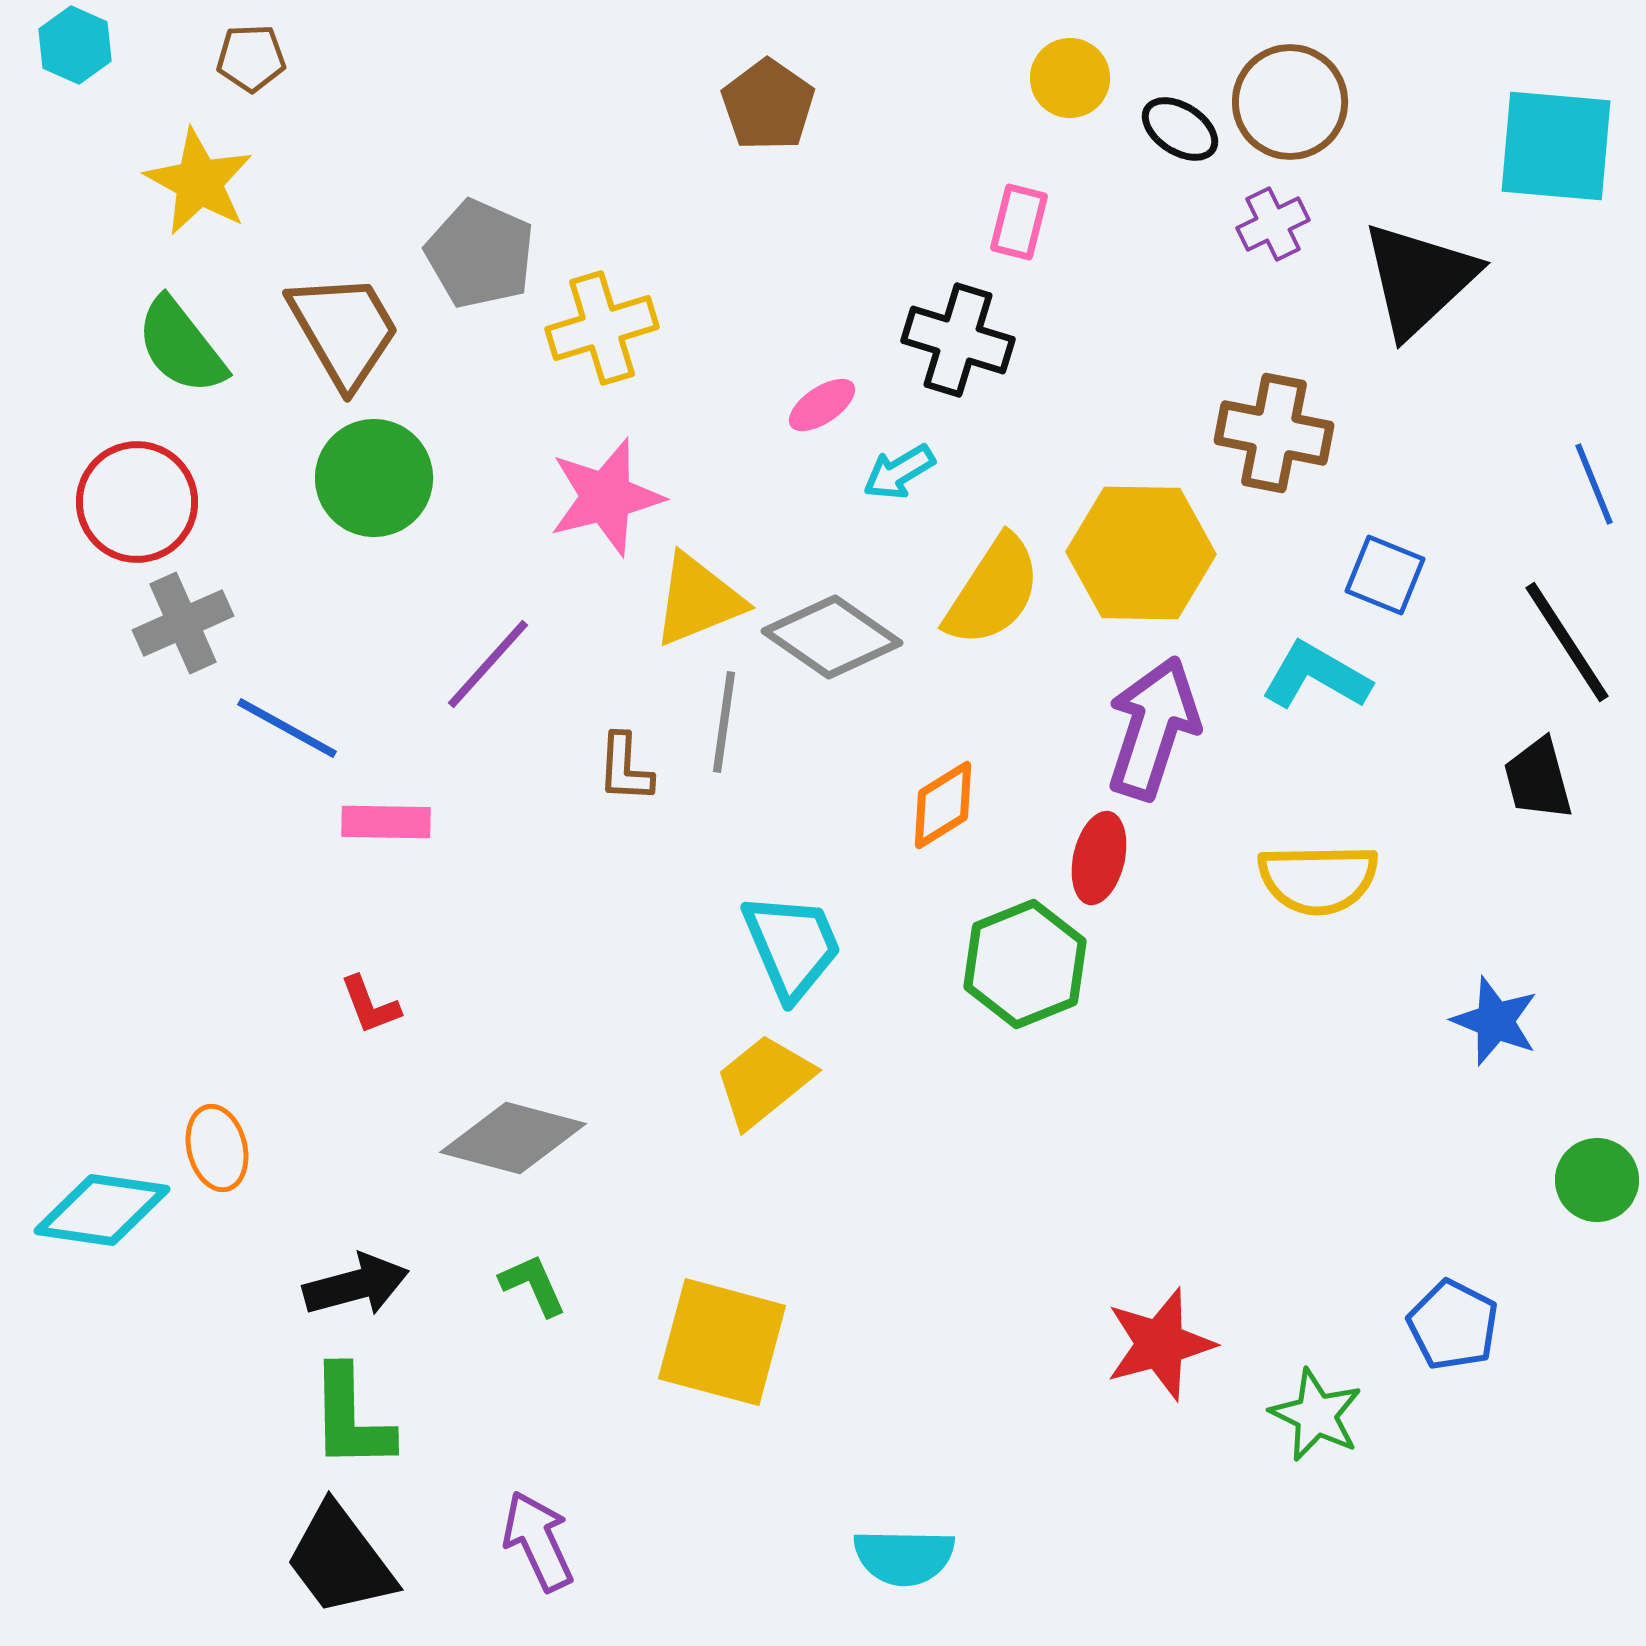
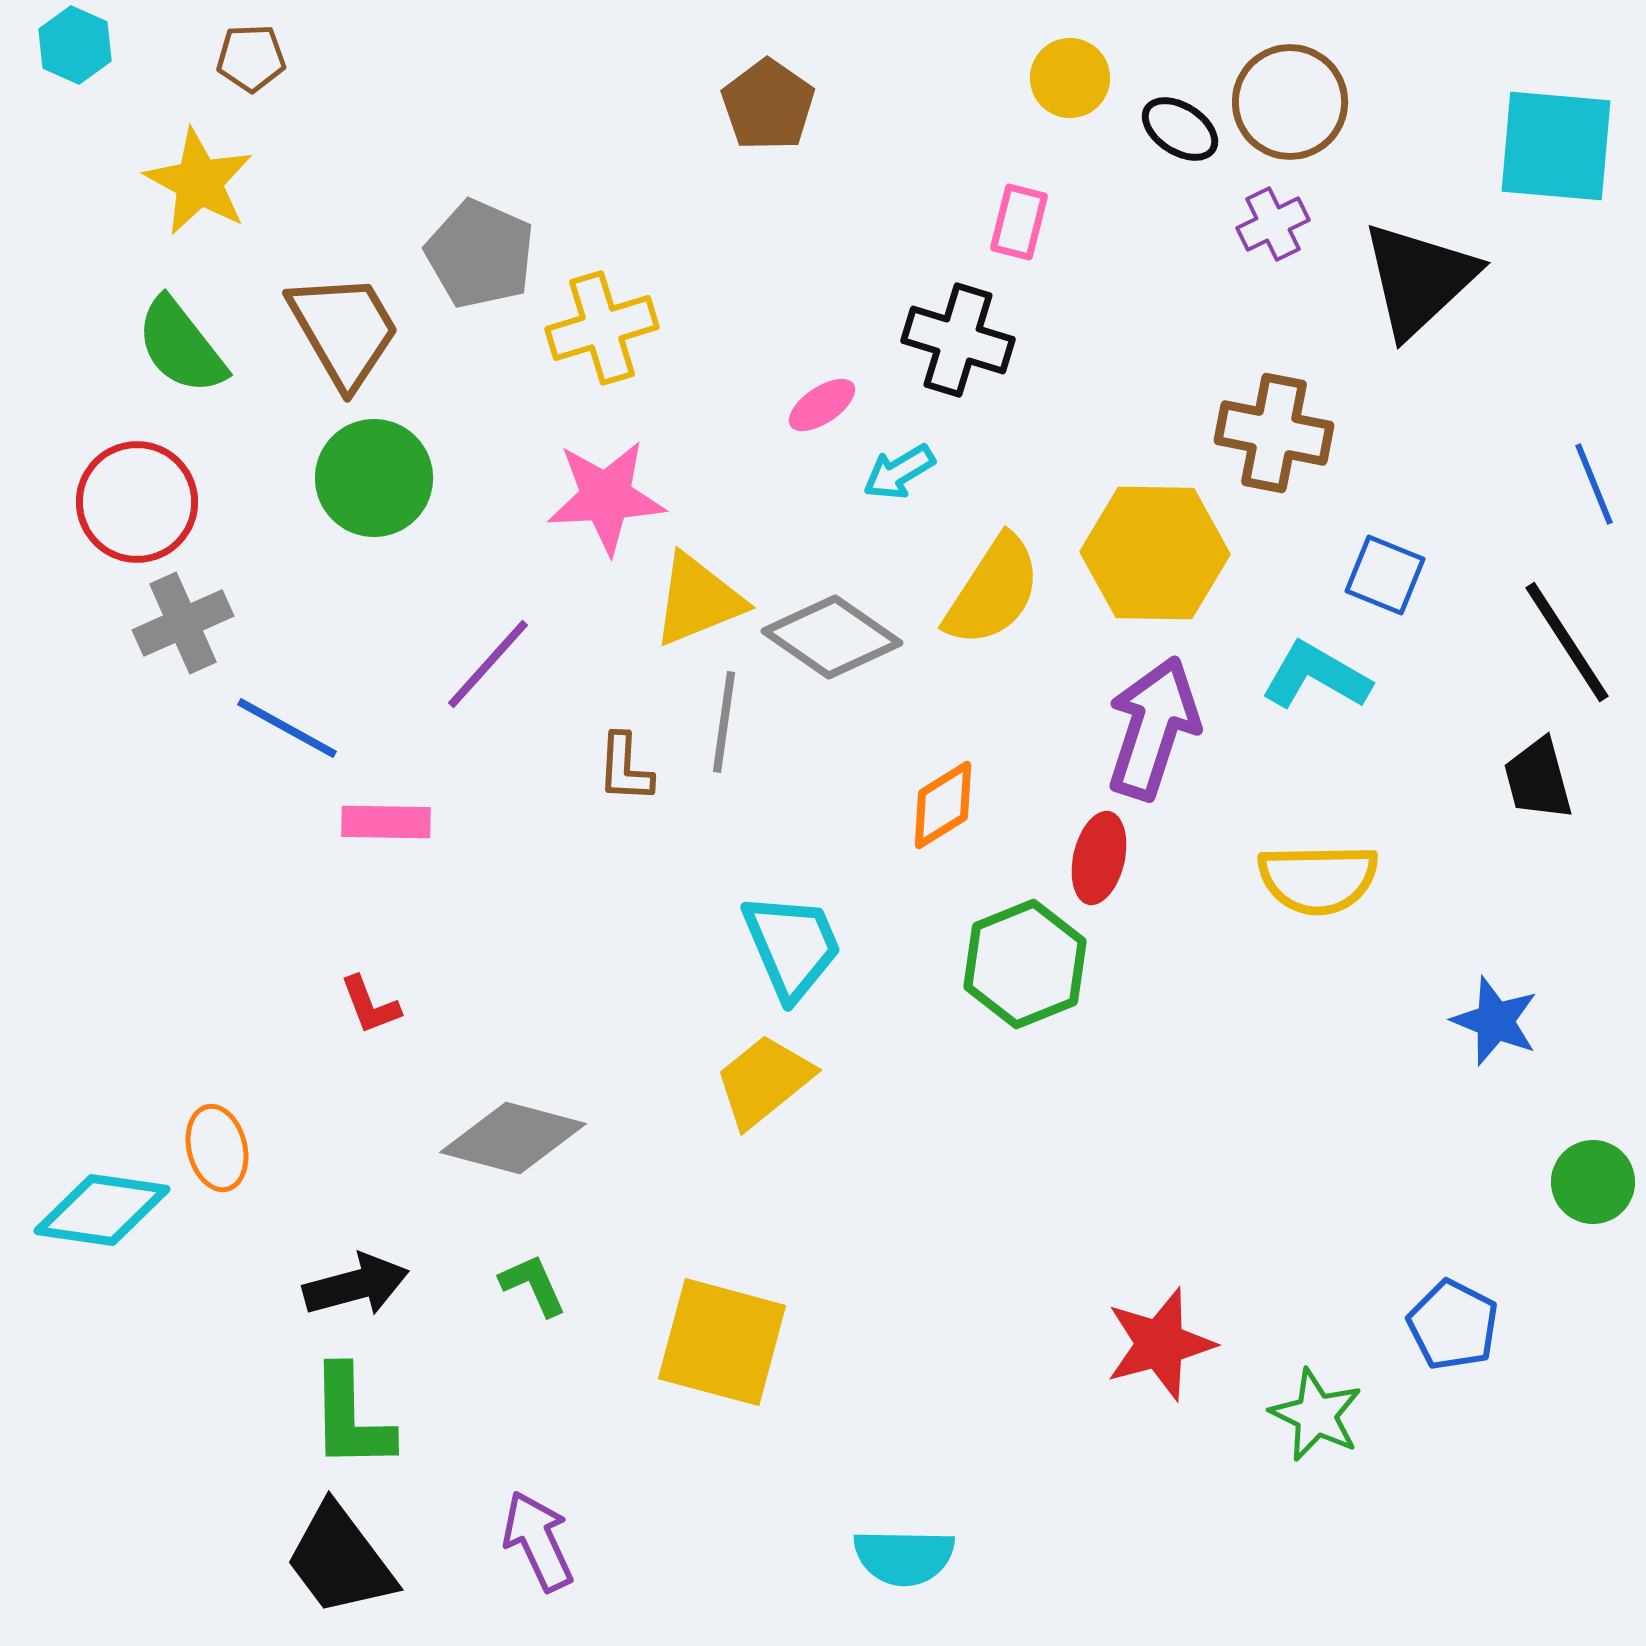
pink star at (606, 497): rotated 11 degrees clockwise
yellow hexagon at (1141, 553): moved 14 px right
green circle at (1597, 1180): moved 4 px left, 2 px down
